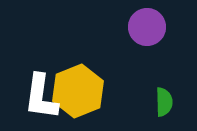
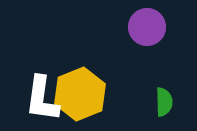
yellow hexagon: moved 2 px right, 3 px down
white L-shape: moved 1 px right, 2 px down
